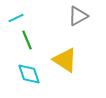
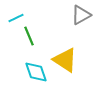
gray triangle: moved 3 px right, 1 px up
green line: moved 2 px right, 4 px up
cyan diamond: moved 7 px right, 2 px up
